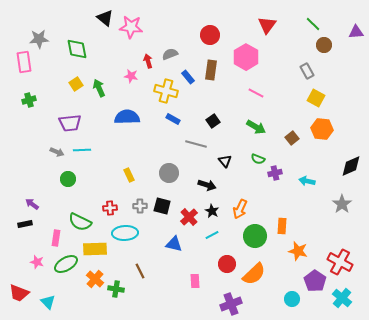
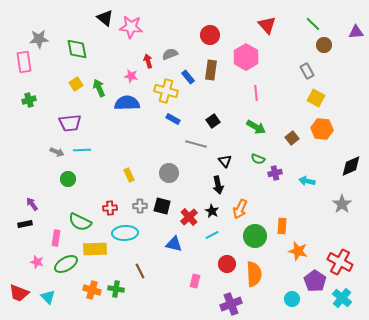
red triangle at (267, 25): rotated 18 degrees counterclockwise
pink line at (256, 93): rotated 56 degrees clockwise
blue semicircle at (127, 117): moved 14 px up
black arrow at (207, 185): moved 11 px right; rotated 60 degrees clockwise
purple arrow at (32, 204): rotated 16 degrees clockwise
orange semicircle at (254, 274): rotated 50 degrees counterclockwise
orange cross at (95, 279): moved 3 px left, 11 px down; rotated 24 degrees counterclockwise
pink rectangle at (195, 281): rotated 16 degrees clockwise
cyan triangle at (48, 302): moved 5 px up
